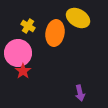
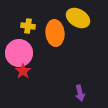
yellow cross: rotated 24 degrees counterclockwise
orange ellipse: rotated 15 degrees counterclockwise
pink circle: moved 1 px right
